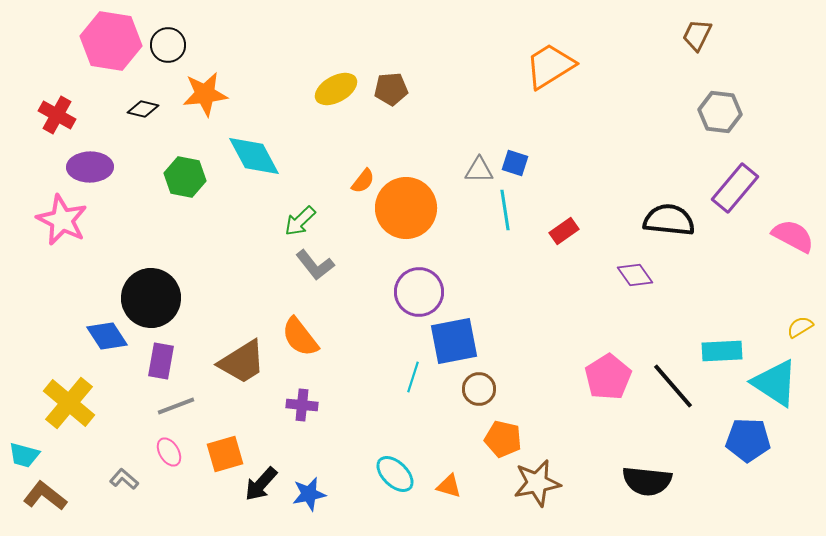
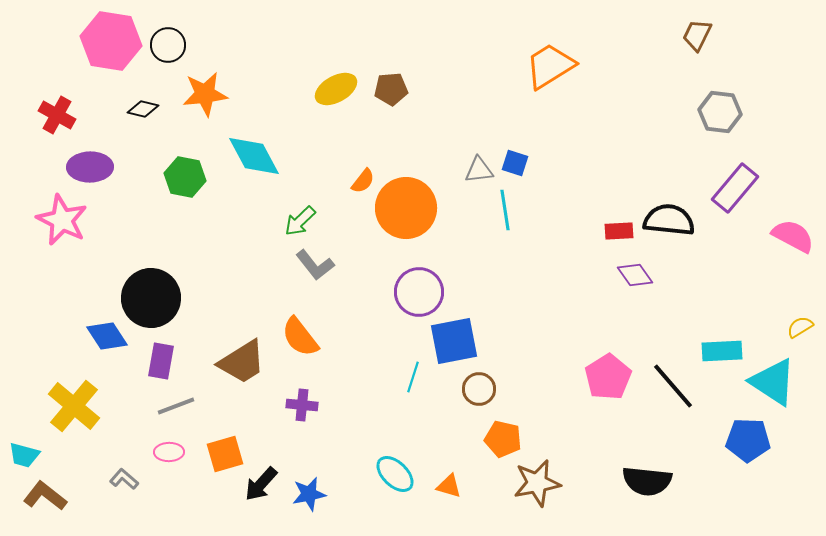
gray triangle at (479, 170): rotated 8 degrees counterclockwise
red rectangle at (564, 231): moved 55 px right; rotated 32 degrees clockwise
cyan triangle at (775, 383): moved 2 px left, 1 px up
yellow cross at (69, 403): moved 5 px right, 3 px down
pink ellipse at (169, 452): rotated 60 degrees counterclockwise
